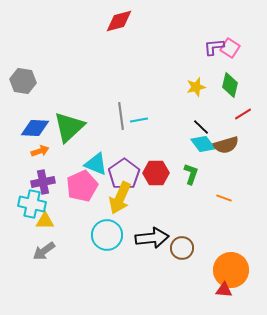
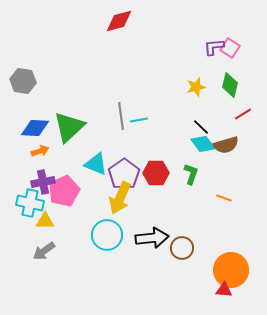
pink pentagon: moved 18 px left, 5 px down
cyan cross: moved 2 px left, 1 px up
